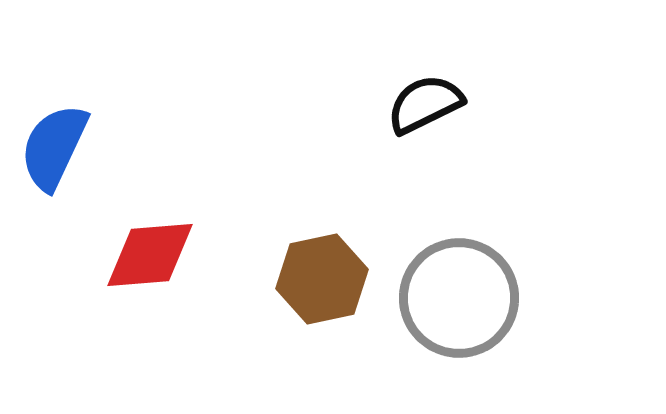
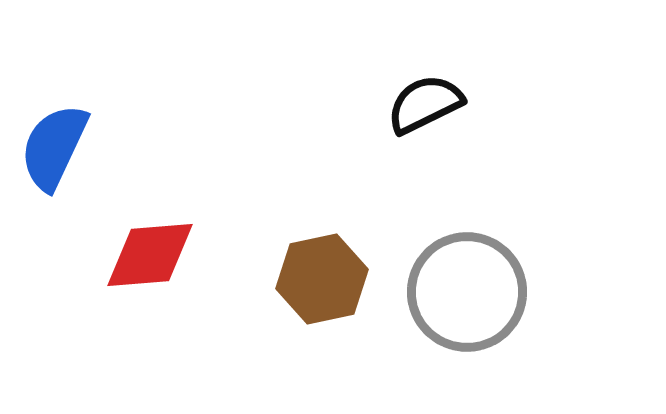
gray circle: moved 8 px right, 6 px up
